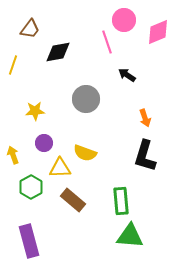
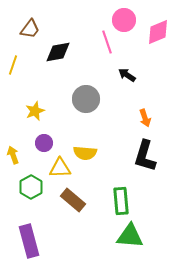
yellow star: rotated 18 degrees counterclockwise
yellow semicircle: rotated 15 degrees counterclockwise
